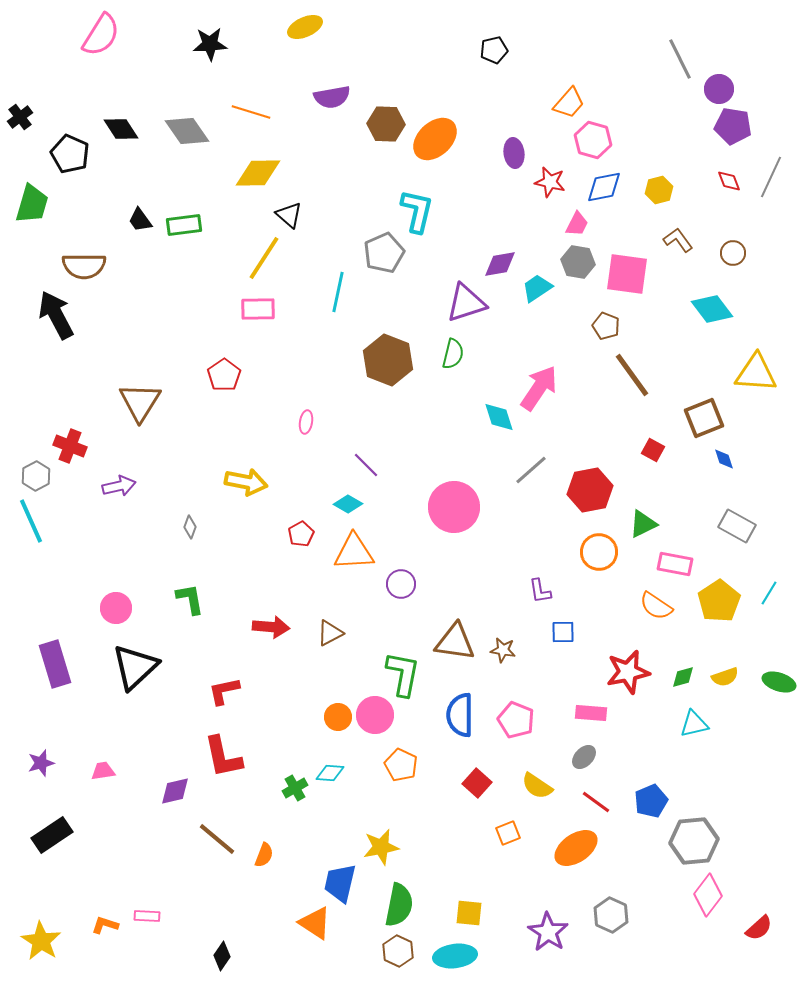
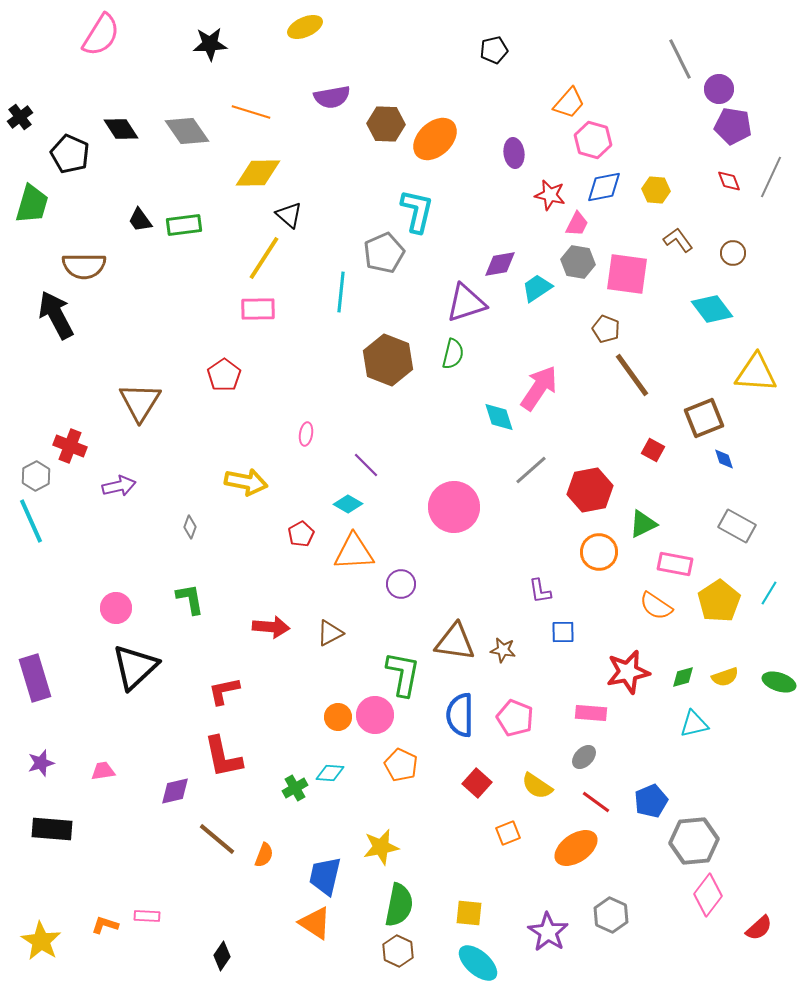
red star at (550, 182): moved 13 px down
yellow hexagon at (659, 190): moved 3 px left; rotated 20 degrees clockwise
cyan line at (338, 292): moved 3 px right; rotated 6 degrees counterclockwise
brown pentagon at (606, 326): moved 3 px down
pink ellipse at (306, 422): moved 12 px down
purple rectangle at (55, 664): moved 20 px left, 14 px down
pink pentagon at (516, 720): moved 1 px left, 2 px up
black rectangle at (52, 835): moved 6 px up; rotated 39 degrees clockwise
blue trapezoid at (340, 883): moved 15 px left, 7 px up
cyan ellipse at (455, 956): moved 23 px right, 7 px down; rotated 48 degrees clockwise
